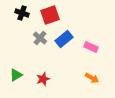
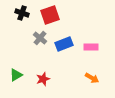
blue rectangle: moved 5 px down; rotated 18 degrees clockwise
pink rectangle: rotated 24 degrees counterclockwise
